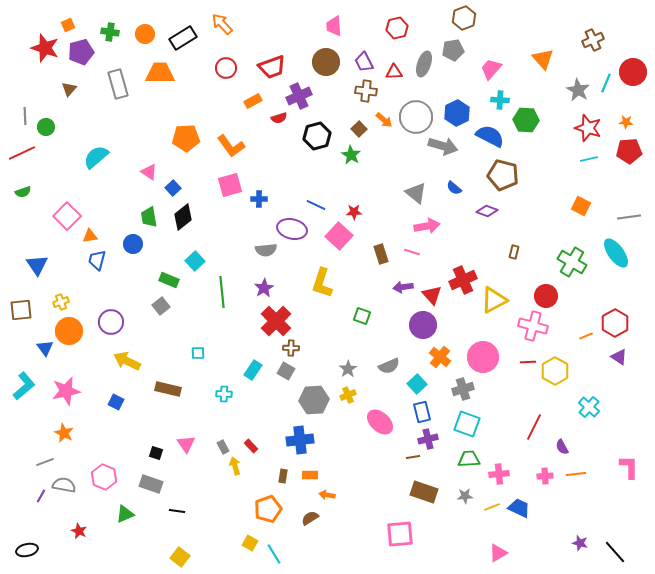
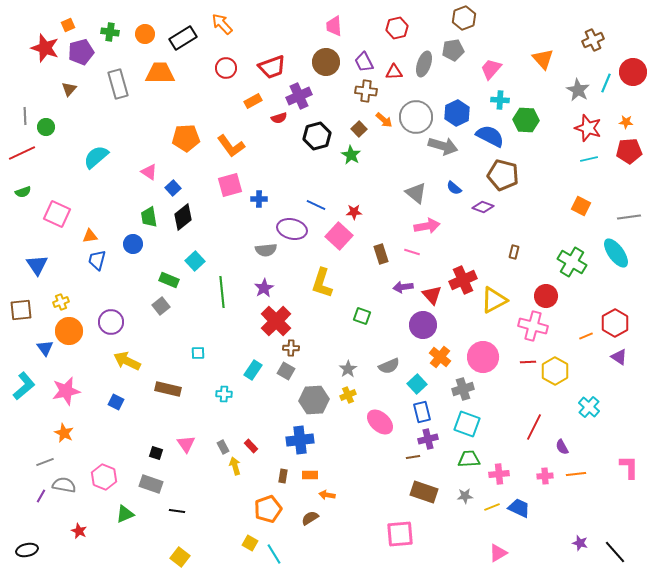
purple diamond at (487, 211): moved 4 px left, 4 px up
pink square at (67, 216): moved 10 px left, 2 px up; rotated 20 degrees counterclockwise
